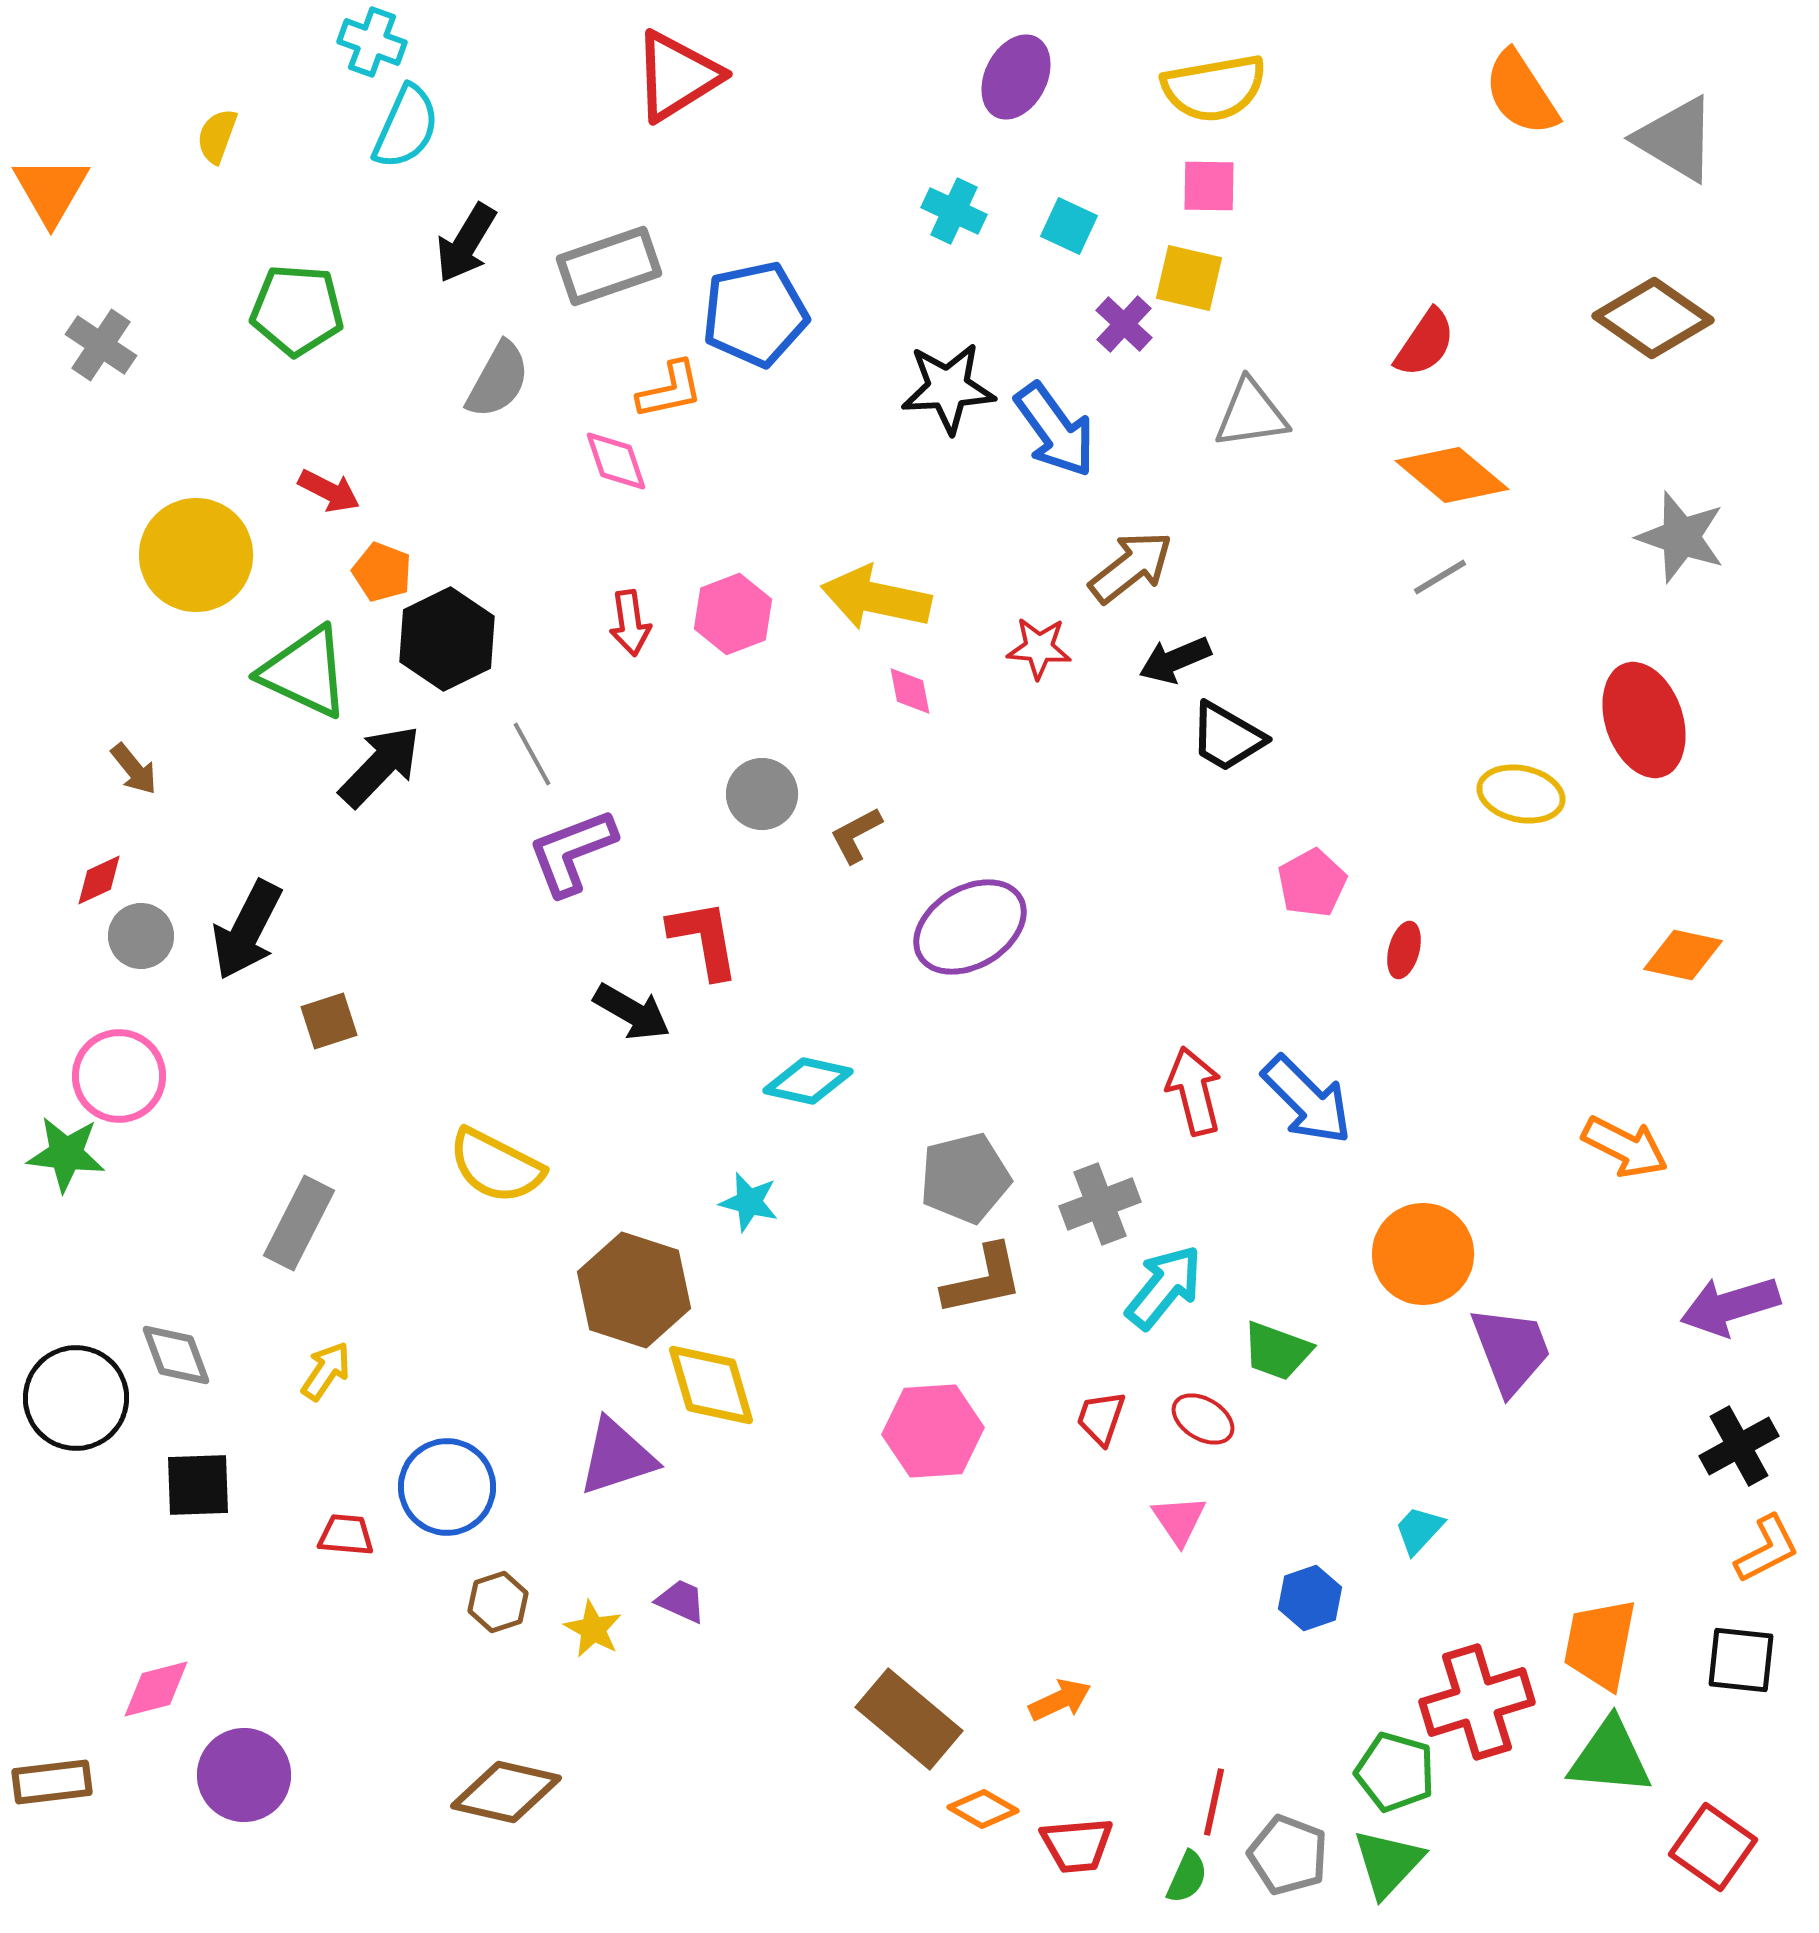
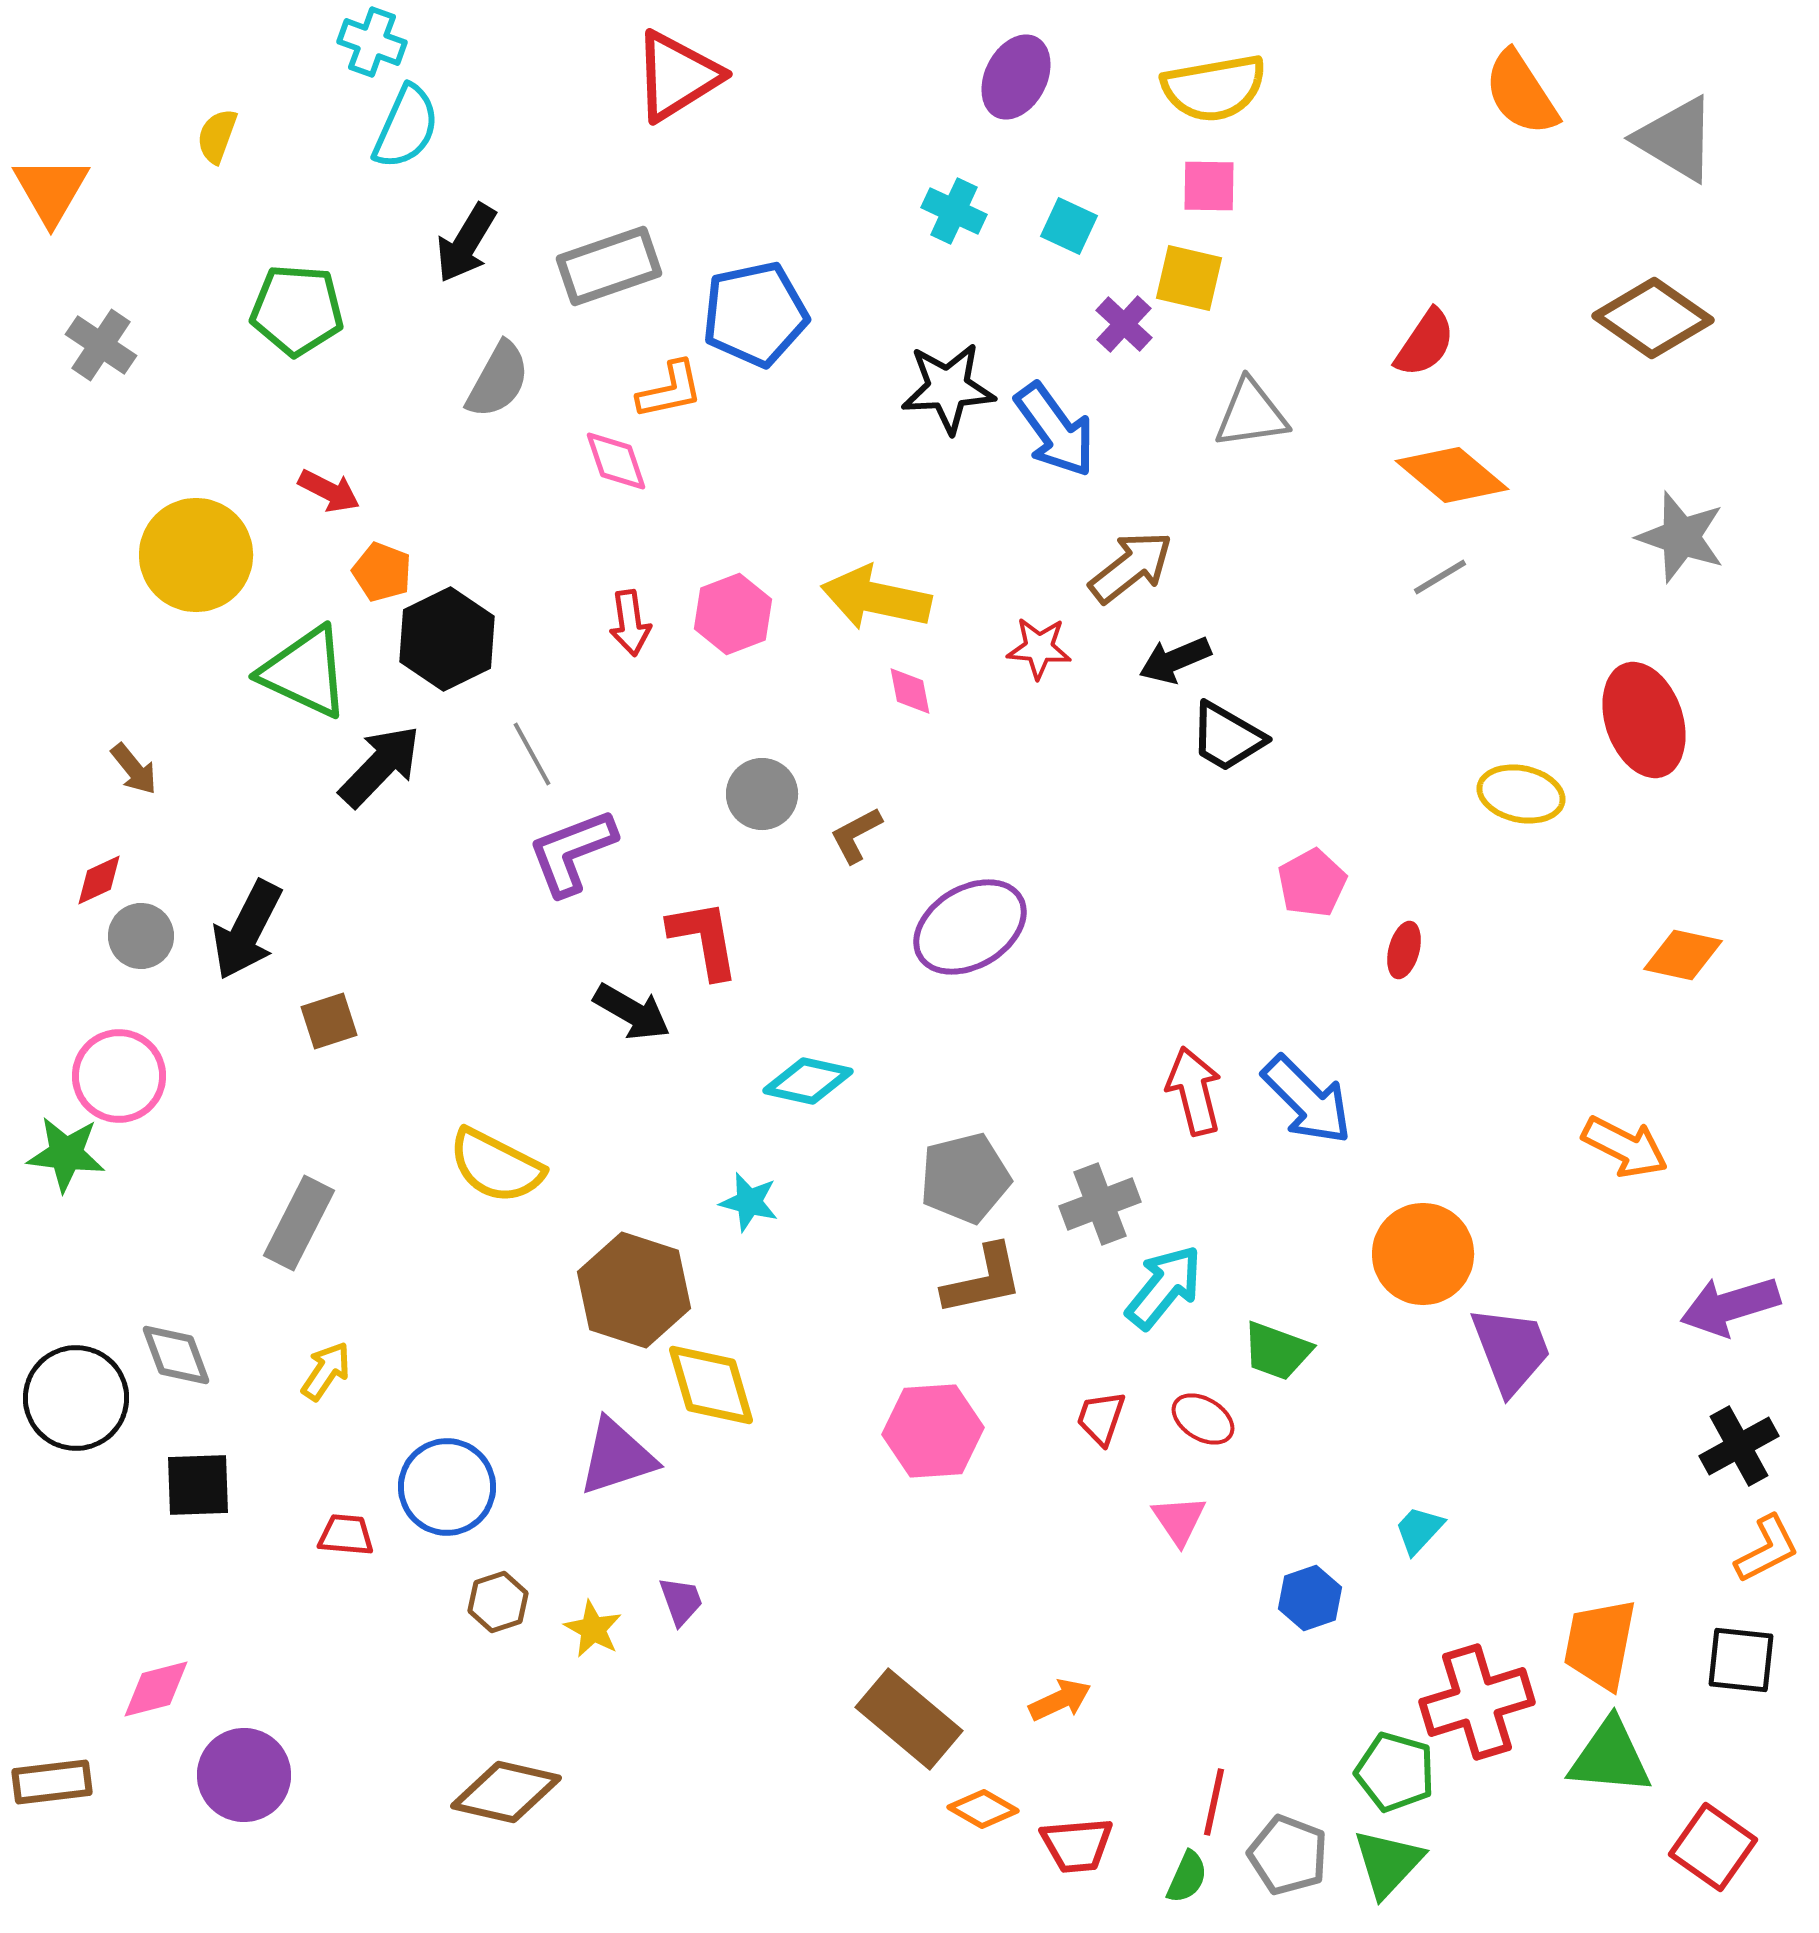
purple trapezoid at (681, 1601): rotated 46 degrees clockwise
